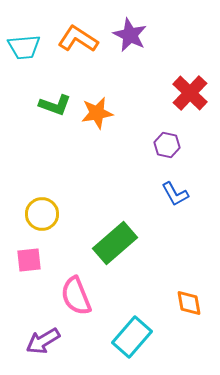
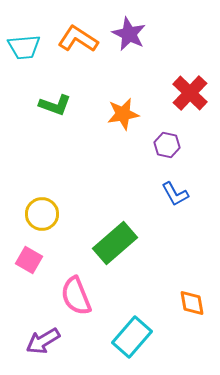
purple star: moved 1 px left, 1 px up
orange star: moved 26 px right, 1 px down
pink square: rotated 36 degrees clockwise
orange diamond: moved 3 px right
